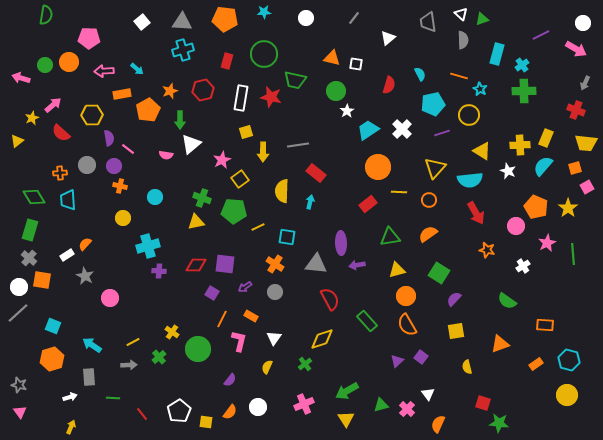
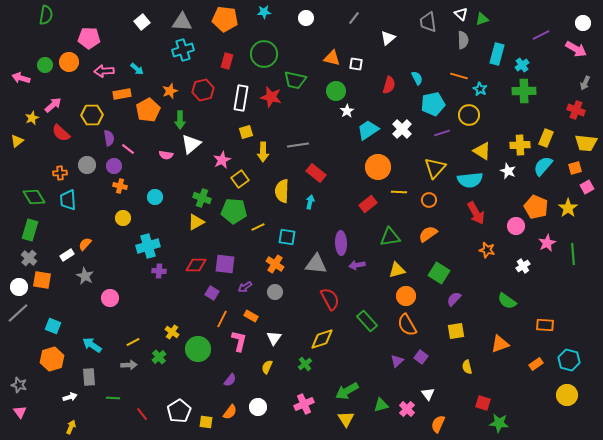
cyan semicircle at (420, 74): moved 3 px left, 4 px down
yellow triangle at (196, 222): rotated 18 degrees counterclockwise
